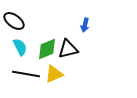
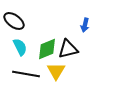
yellow triangle: moved 2 px right, 3 px up; rotated 36 degrees counterclockwise
